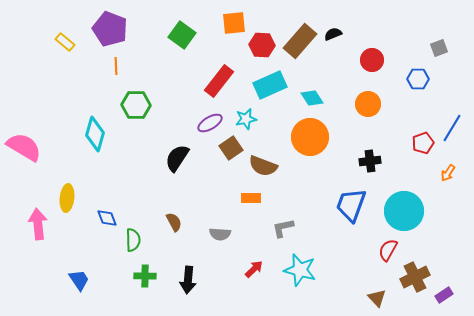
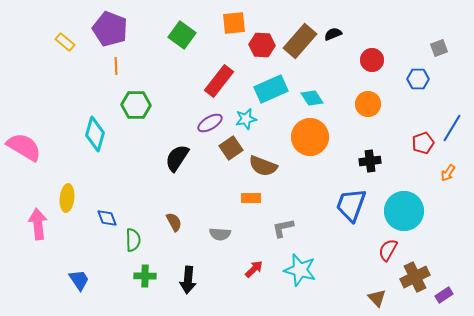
cyan rectangle at (270, 85): moved 1 px right, 4 px down
